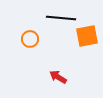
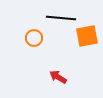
orange circle: moved 4 px right, 1 px up
